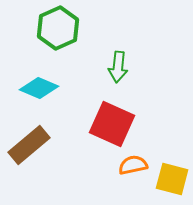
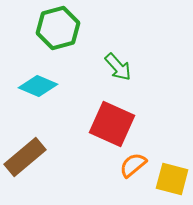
green hexagon: rotated 9 degrees clockwise
green arrow: rotated 48 degrees counterclockwise
cyan diamond: moved 1 px left, 2 px up
brown rectangle: moved 4 px left, 12 px down
orange semicircle: rotated 28 degrees counterclockwise
